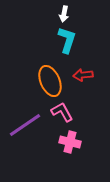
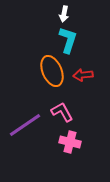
cyan L-shape: moved 1 px right
orange ellipse: moved 2 px right, 10 px up
